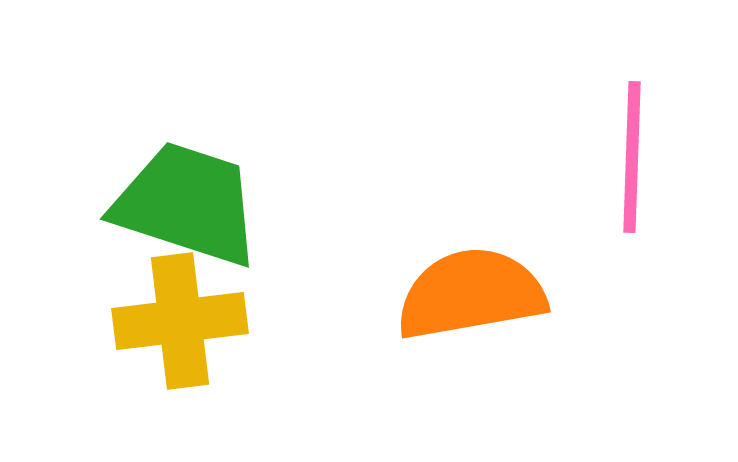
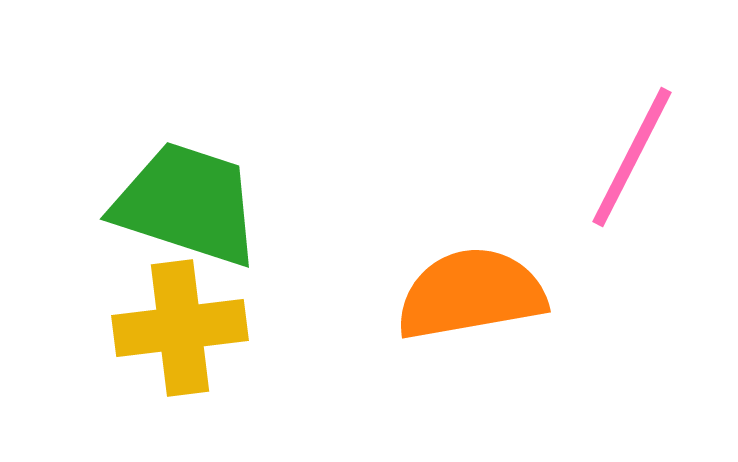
pink line: rotated 25 degrees clockwise
yellow cross: moved 7 px down
